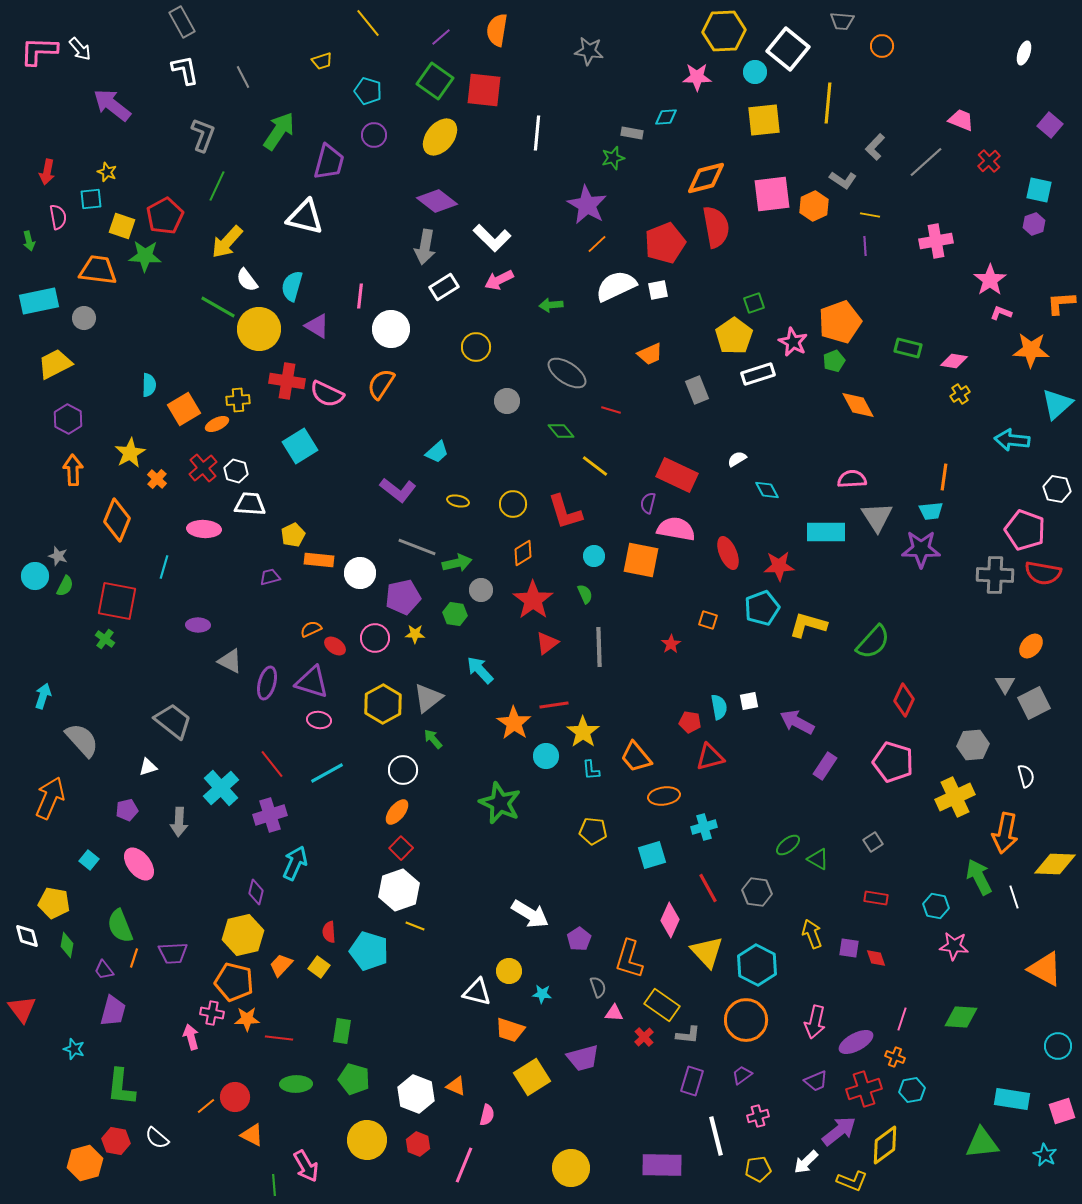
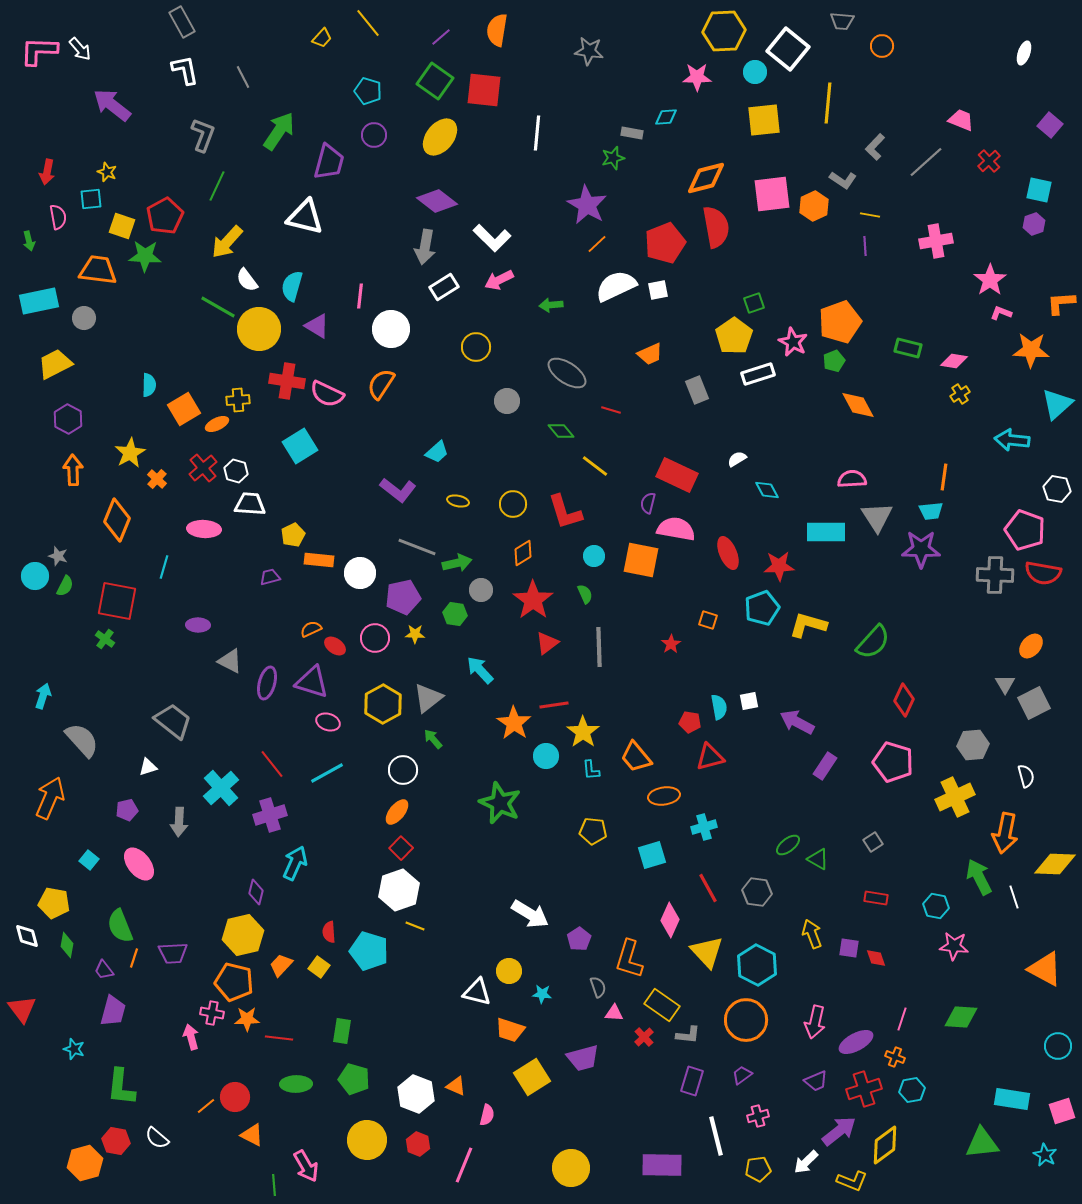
yellow trapezoid at (322, 61): moved 23 px up; rotated 30 degrees counterclockwise
pink ellipse at (319, 720): moved 9 px right, 2 px down; rotated 10 degrees clockwise
